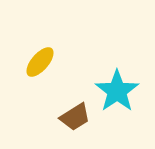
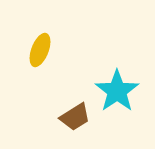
yellow ellipse: moved 12 px up; rotated 20 degrees counterclockwise
